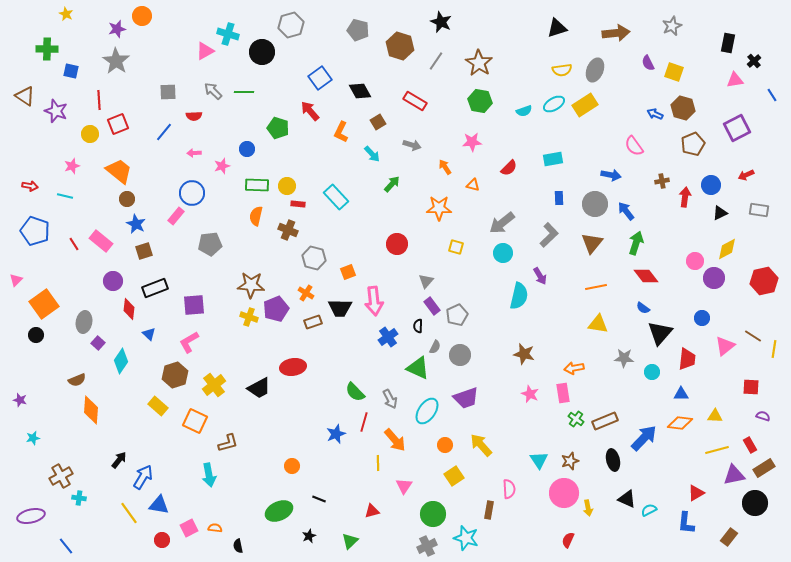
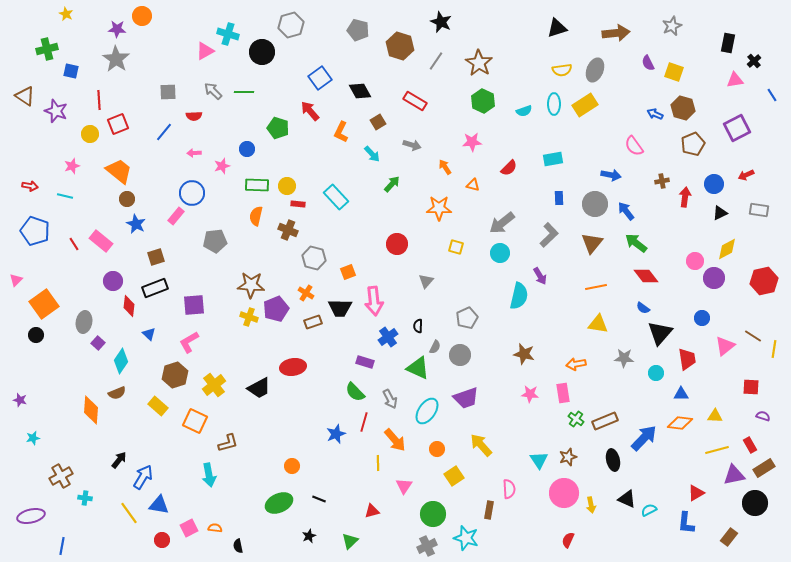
purple star at (117, 29): rotated 18 degrees clockwise
green cross at (47, 49): rotated 15 degrees counterclockwise
gray star at (116, 61): moved 2 px up
green hexagon at (480, 101): moved 3 px right; rotated 15 degrees clockwise
cyan ellipse at (554, 104): rotated 60 degrees counterclockwise
blue circle at (711, 185): moved 3 px right, 1 px up
green arrow at (636, 243): rotated 70 degrees counterclockwise
gray pentagon at (210, 244): moved 5 px right, 3 px up
brown square at (144, 251): moved 12 px right, 6 px down
cyan circle at (503, 253): moved 3 px left
purple rectangle at (432, 306): moved 67 px left, 56 px down; rotated 36 degrees counterclockwise
red diamond at (129, 309): moved 3 px up
gray pentagon at (457, 315): moved 10 px right, 3 px down
red trapezoid at (687, 359): rotated 15 degrees counterclockwise
orange arrow at (574, 368): moved 2 px right, 4 px up
cyan circle at (652, 372): moved 4 px right, 1 px down
brown semicircle at (77, 380): moved 40 px right, 13 px down
pink star at (530, 394): rotated 18 degrees counterclockwise
orange circle at (445, 445): moved 8 px left, 4 px down
brown star at (570, 461): moved 2 px left, 4 px up
cyan cross at (79, 498): moved 6 px right
yellow arrow at (588, 508): moved 3 px right, 3 px up
green ellipse at (279, 511): moved 8 px up
blue line at (66, 546): moved 4 px left; rotated 48 degrees clockwise
